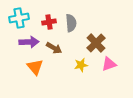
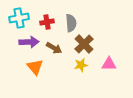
red cross: moved 2 px left
brown cross: moved 12 px left, 1 px down
pink triangle: rotated 21 degrees clockwise
